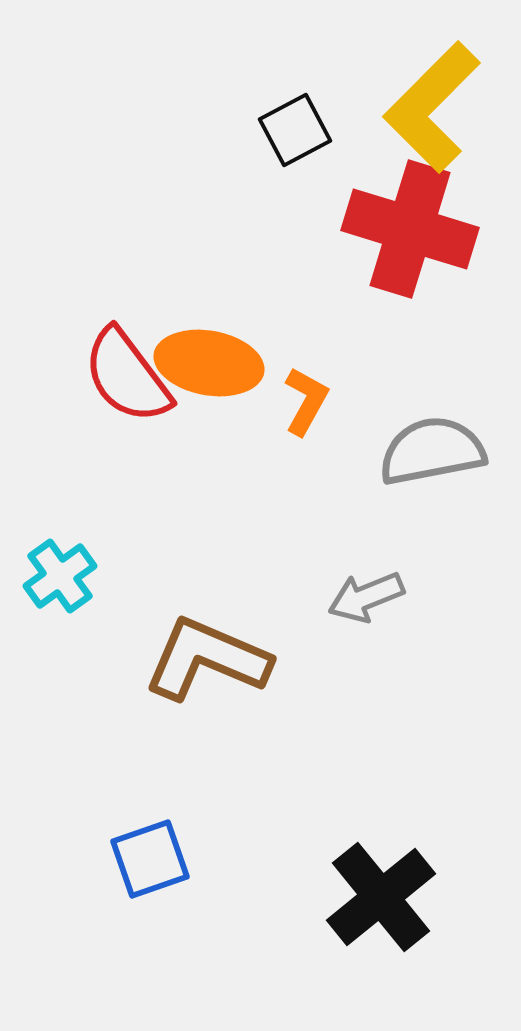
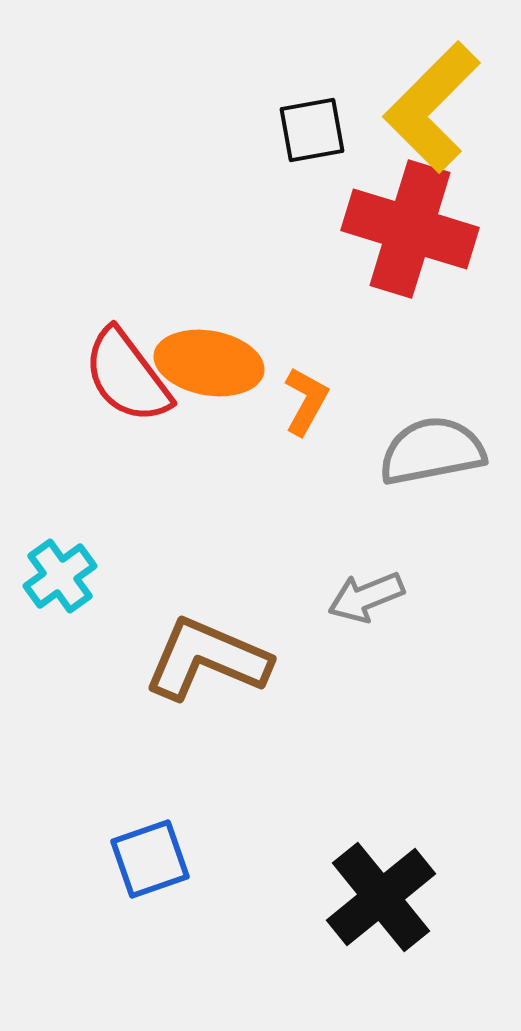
black square: moved 17 px right; rotated 18 degrees clockwise
